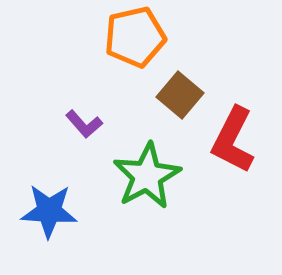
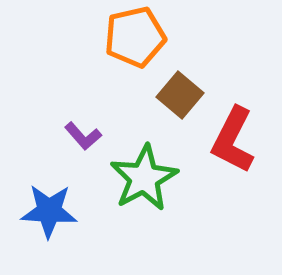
purple L-shape: moved 1 px left, 12 px down
green star: moved 3 px left, 2 px down
